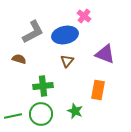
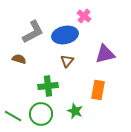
purple triangle: rotated 35 degrees counterclockwise
green cross: moved 5 px right
green line: rotated 42 degrees clockwise
